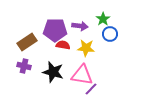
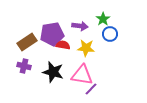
purple pentagon: moved 3 px left, 4 px down; rotated 10 degrees counterclockwise
